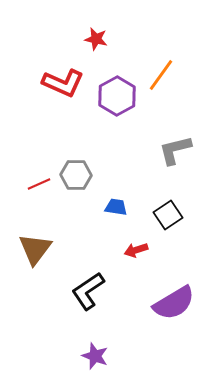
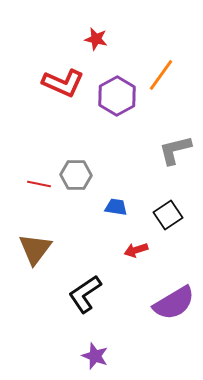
red line: rotated 35 degrees clockwise
black L-shape: moved 3 px left, 3 px down
